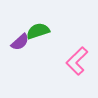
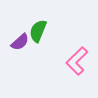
green semicircle: rotated 50 degrees counterclockwise
